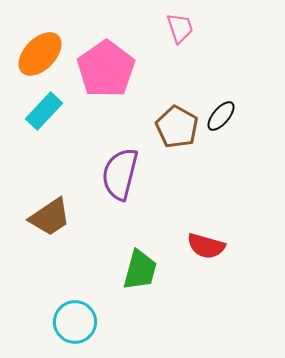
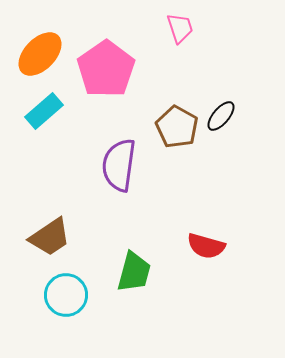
cyan rectangle: rotated 6 degrees clockwise
purple semicircle: moved 1 px left, 9 px up; rotated 6 degrees counterclockwise
brown trapezoid: moved 20 px down
green trapezoid: moved 6 px left, 2 px down
cyan circle: moved 9 px left, 27 px up
